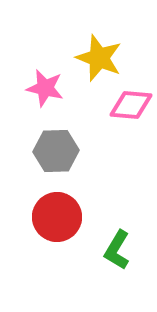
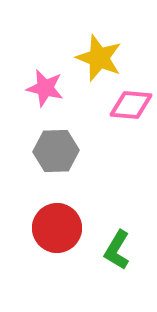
red circle: moved 11 px down
